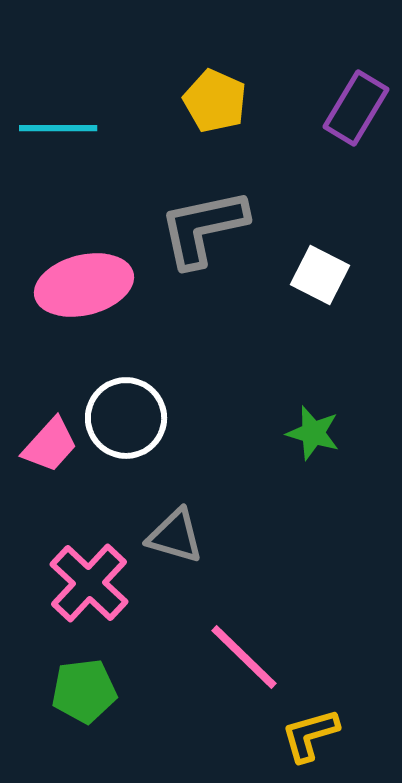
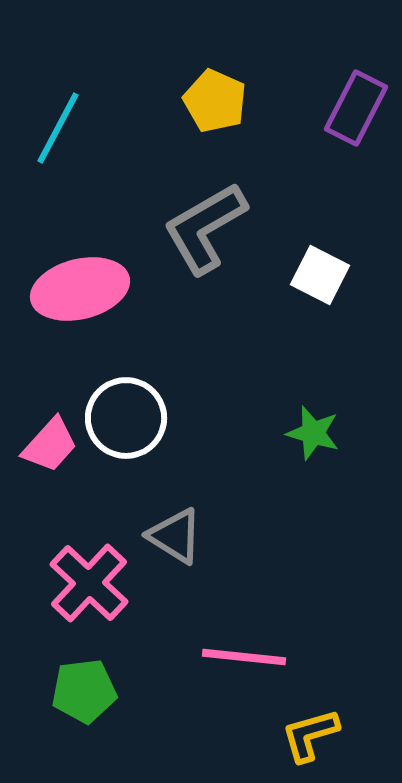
purple rectangle: rotated 4 degrees counterclockwise
cyan line: rotated 62 degrees counterclockwise
gray L-shape: moved 2 px right; rotated 18 degrees counterclockwise
pink ellipse: moved 4 px left, 4 px down
gray triangle: rotated 16 degrees clockwise
pink line: rotated 38 degrees counterclockwise
